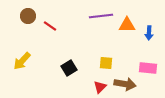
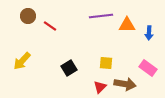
pink rectangle: rotated 30 degrees clockwise
